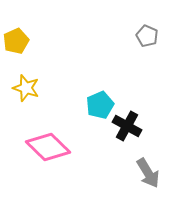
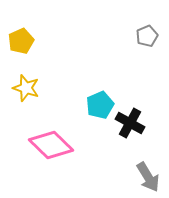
gray pentagon: rotated 25 degrees clockwise
yellow pentagon: moved 5 px right
black cross: moved 3 px right, 3 px up
pink diamond: moved 3 px right, 2 px up
gray arrow: moved 4 px down
